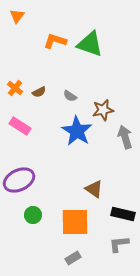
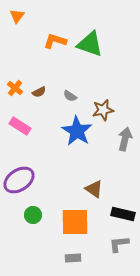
gray arrow: moved 2 px down; rotated 30 degrees clockwise
purple ellipse: rotated 8 degrees counterclockwise
gray rectangle: rotated 28 degrees clockwise
